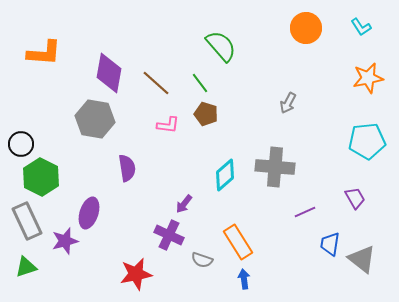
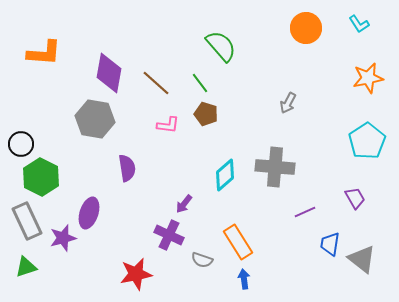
cyan L-shape: moved 2 px left, 3 px up
cyan pentagon: rotated 27 degrees counterclockwise
purple star: moved 2 px left, 3 px up
